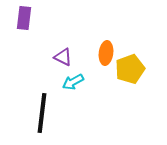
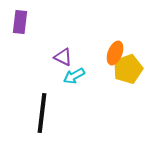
purple rectangle: moved 4 px left, 4 px down
orange ellipse: moved 9 px right; rotated 15 degrees clockwise
yellow pentagon: moved 2 px left
cyan arrow: moved 1 px right, 6 px up
